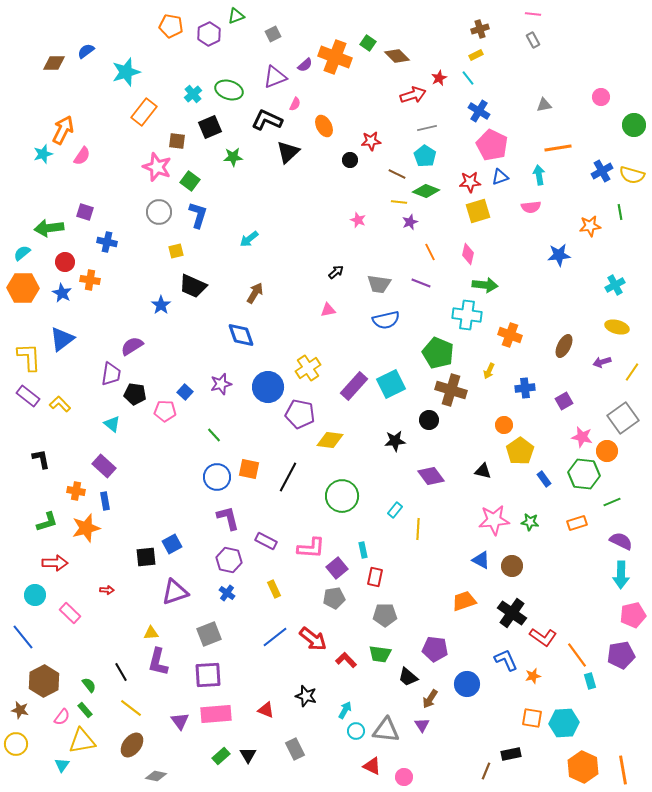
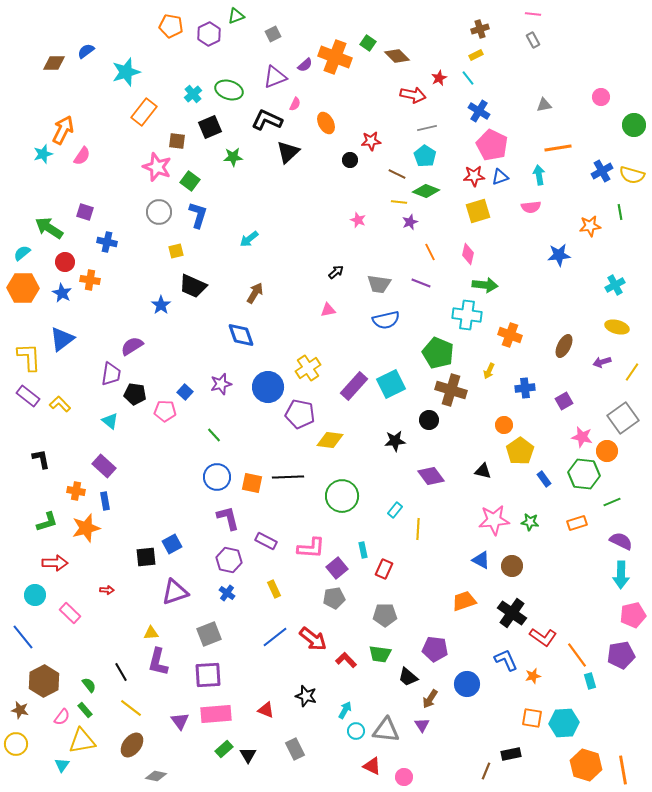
red arrow at (413, 95): rotated 30 degrees clockwise
orange ellipse at (324, 126): moved 2 px right, 3 px up
red star at (470, 182): moved 4 px right, 6 px up
green arrow at (49, 228): rotated 40 degrees clockwise
cyan triangle at (112, 424): moved 2 px left, 3 px up
orange square at (249, 469): moved 3 px right, 14 px down
black line at (288, 477): rotated 60 degrees clockwise
red rectangle at (375, 577): moved 9 px right, 8 px up; rotated 12 degrees clockwise
green rectangle at (221, 756): moved 3 px right, 7 px up
orange hexagon at (583, 767): moved 3 px right, 2 px up; rotated 8 degrees counterclockwise
